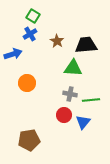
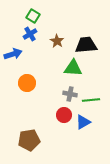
blue triangle: rotated 21 degrees clockwise
